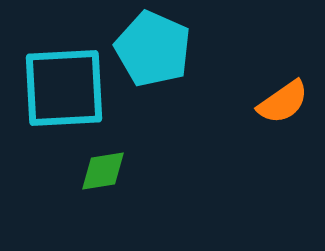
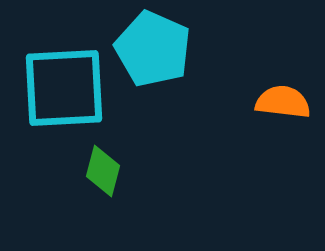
orange semicircle: rotated 138 degrees counterclockwise
green diamond: rotated 66 degrees counterclockwise
